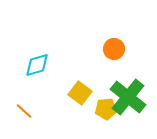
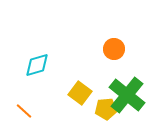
green cross: moved 1 px left, 2 px up
